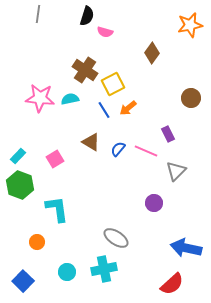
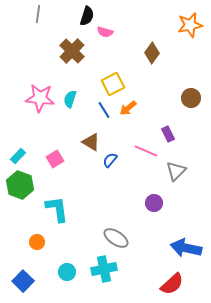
brown cross: moved 13 px left, 19 px up; rotated 10 degrees clockwise
cyan semicircle: rotated 60 degrees counterclockwise
blue semicircle: moved 8 px left, 11 px down
